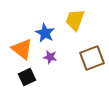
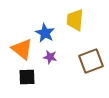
yellow trapezoid: rotated 15 degrees counterclockwise
brown square: moved 1 px left, 3 px down
black square: rotated 24 degrees clockwise
